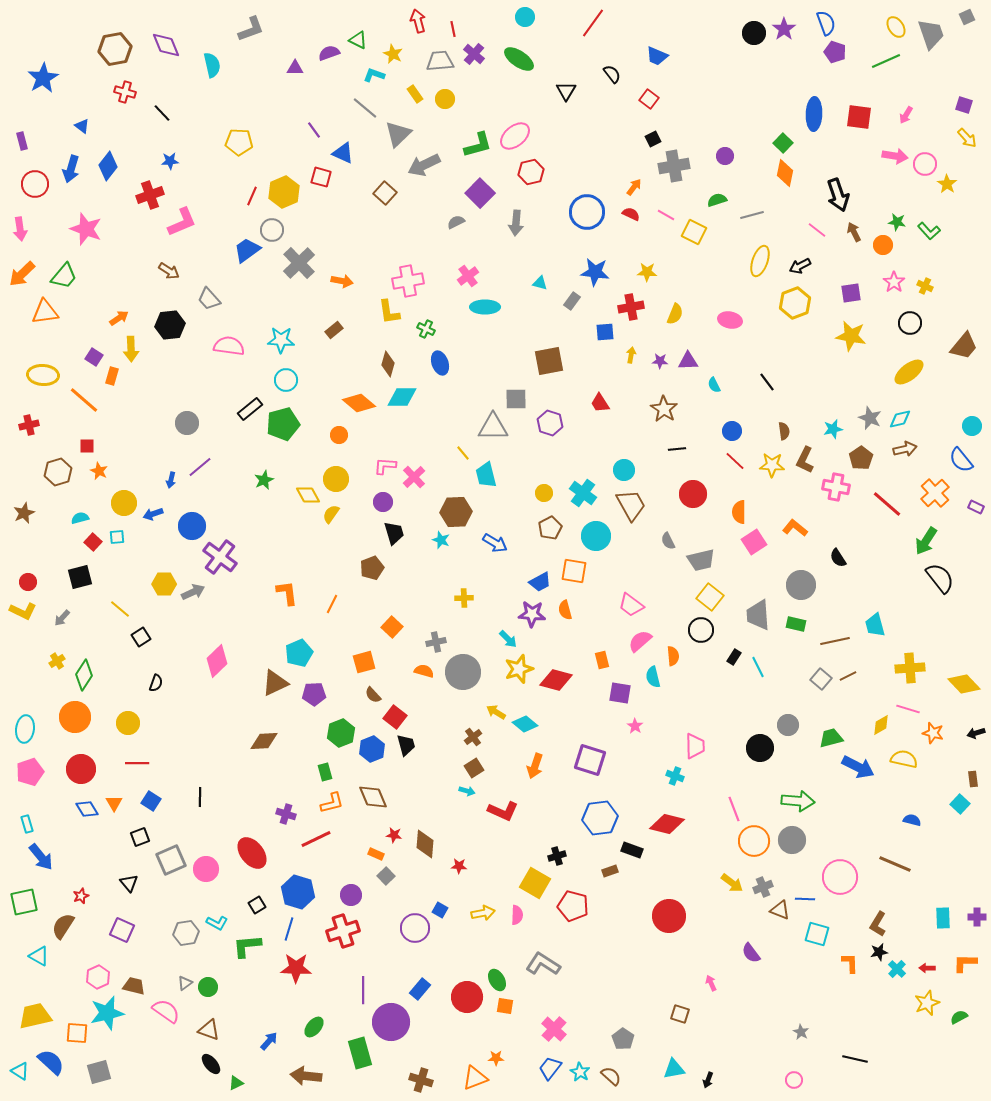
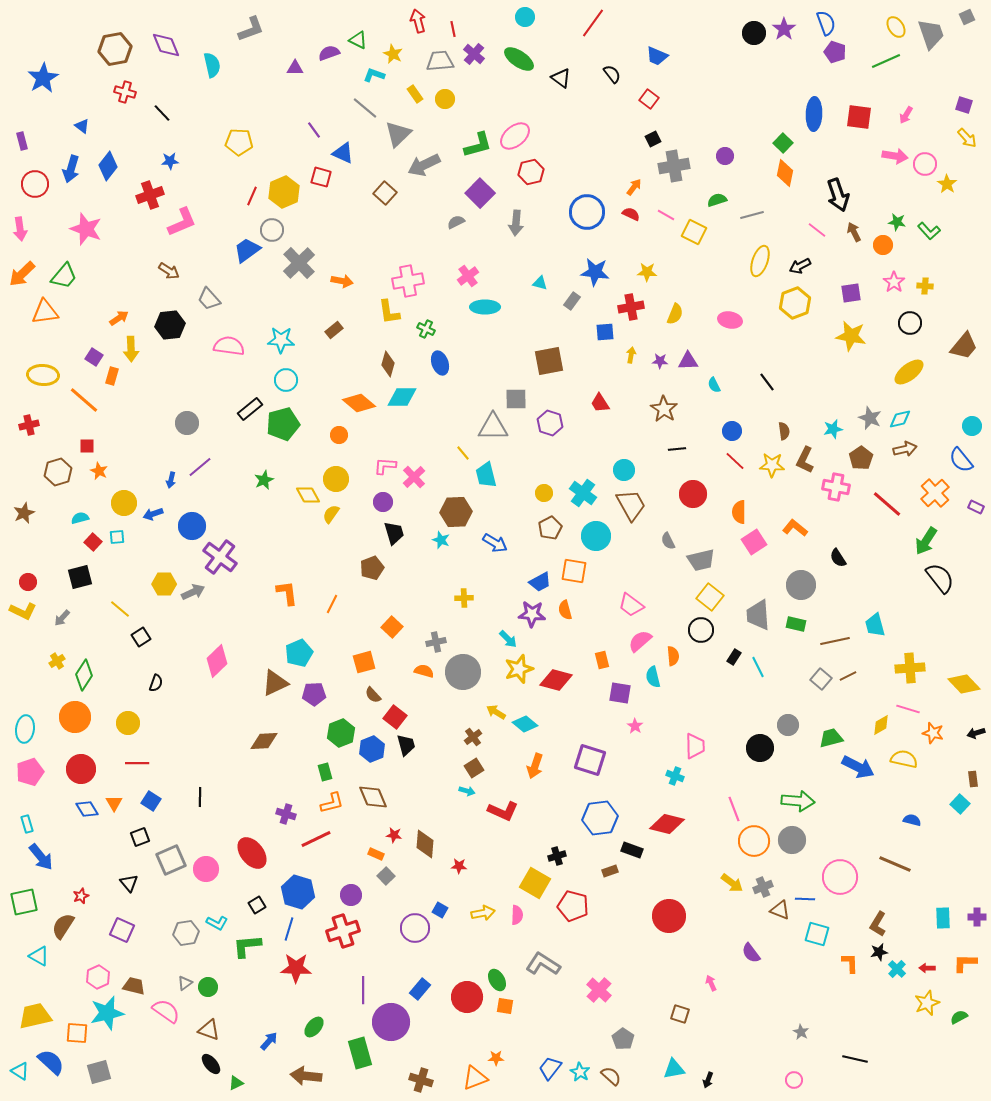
black triangle at (566, 91): moved 5 px left, 13 px up; rotated 25 degrees counterclockwise
yellow cross at (925, 286): rotated 21 degrees counterclockwise
pink cross at (554, 1029): moved 45 px right, 39 px up
